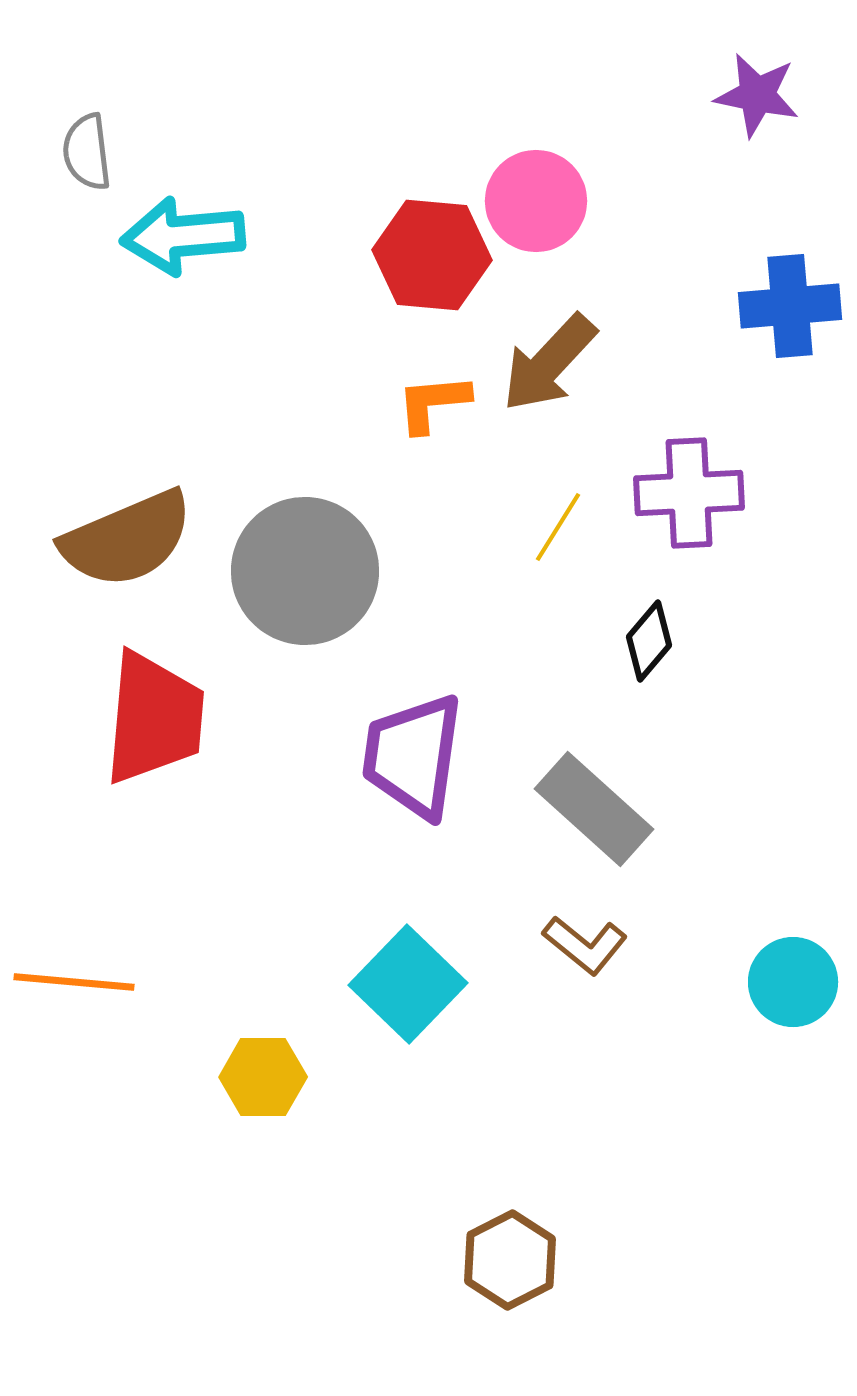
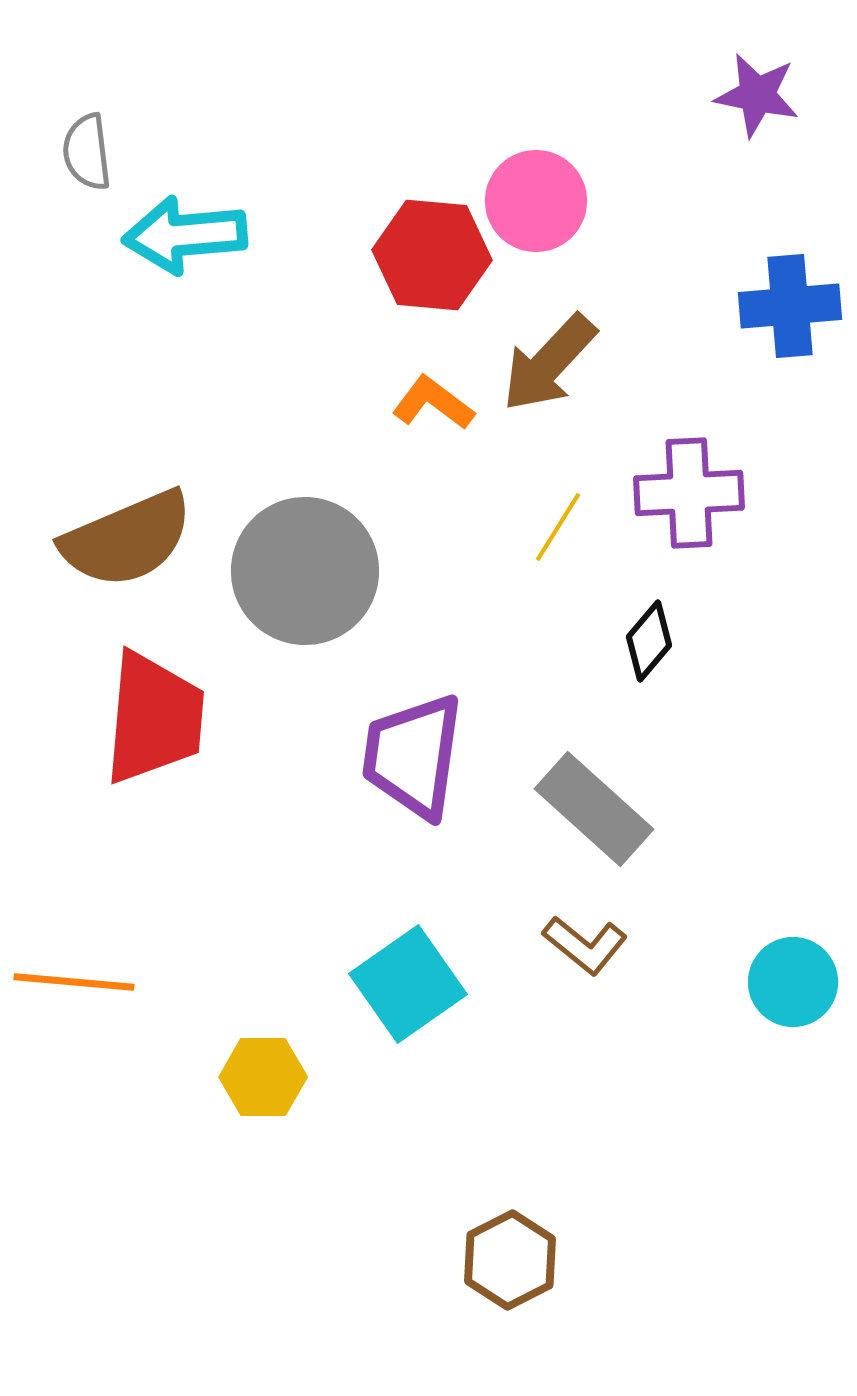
cyan arrow: moved 2 px right, 1 px up
orange L-shape: rotated 42 degrees clockwise
cyan square: rotated 11 degrees clockwise
